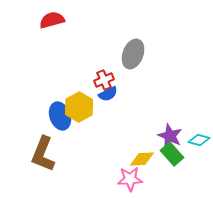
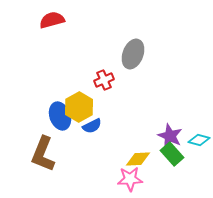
blue semicircle: moved 16 px left, 32 px down
yellow diamond: moved 4 px left
